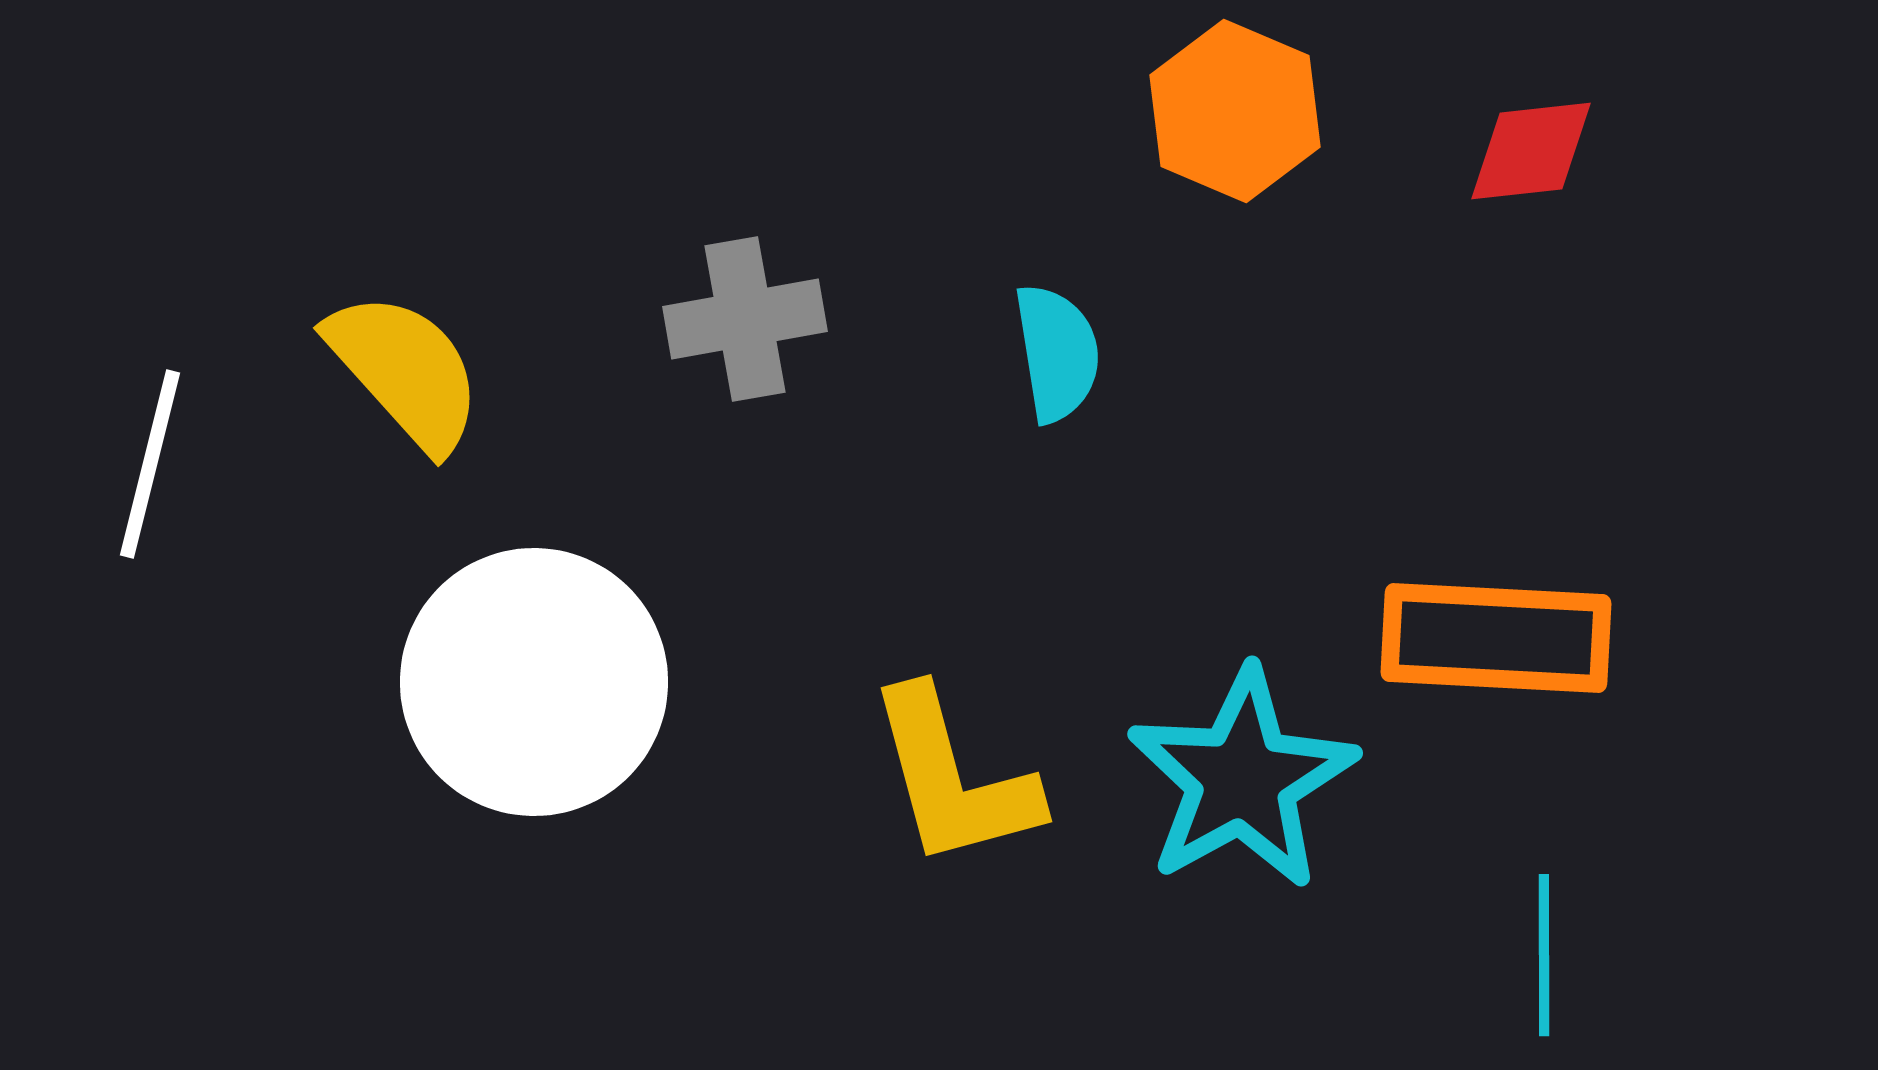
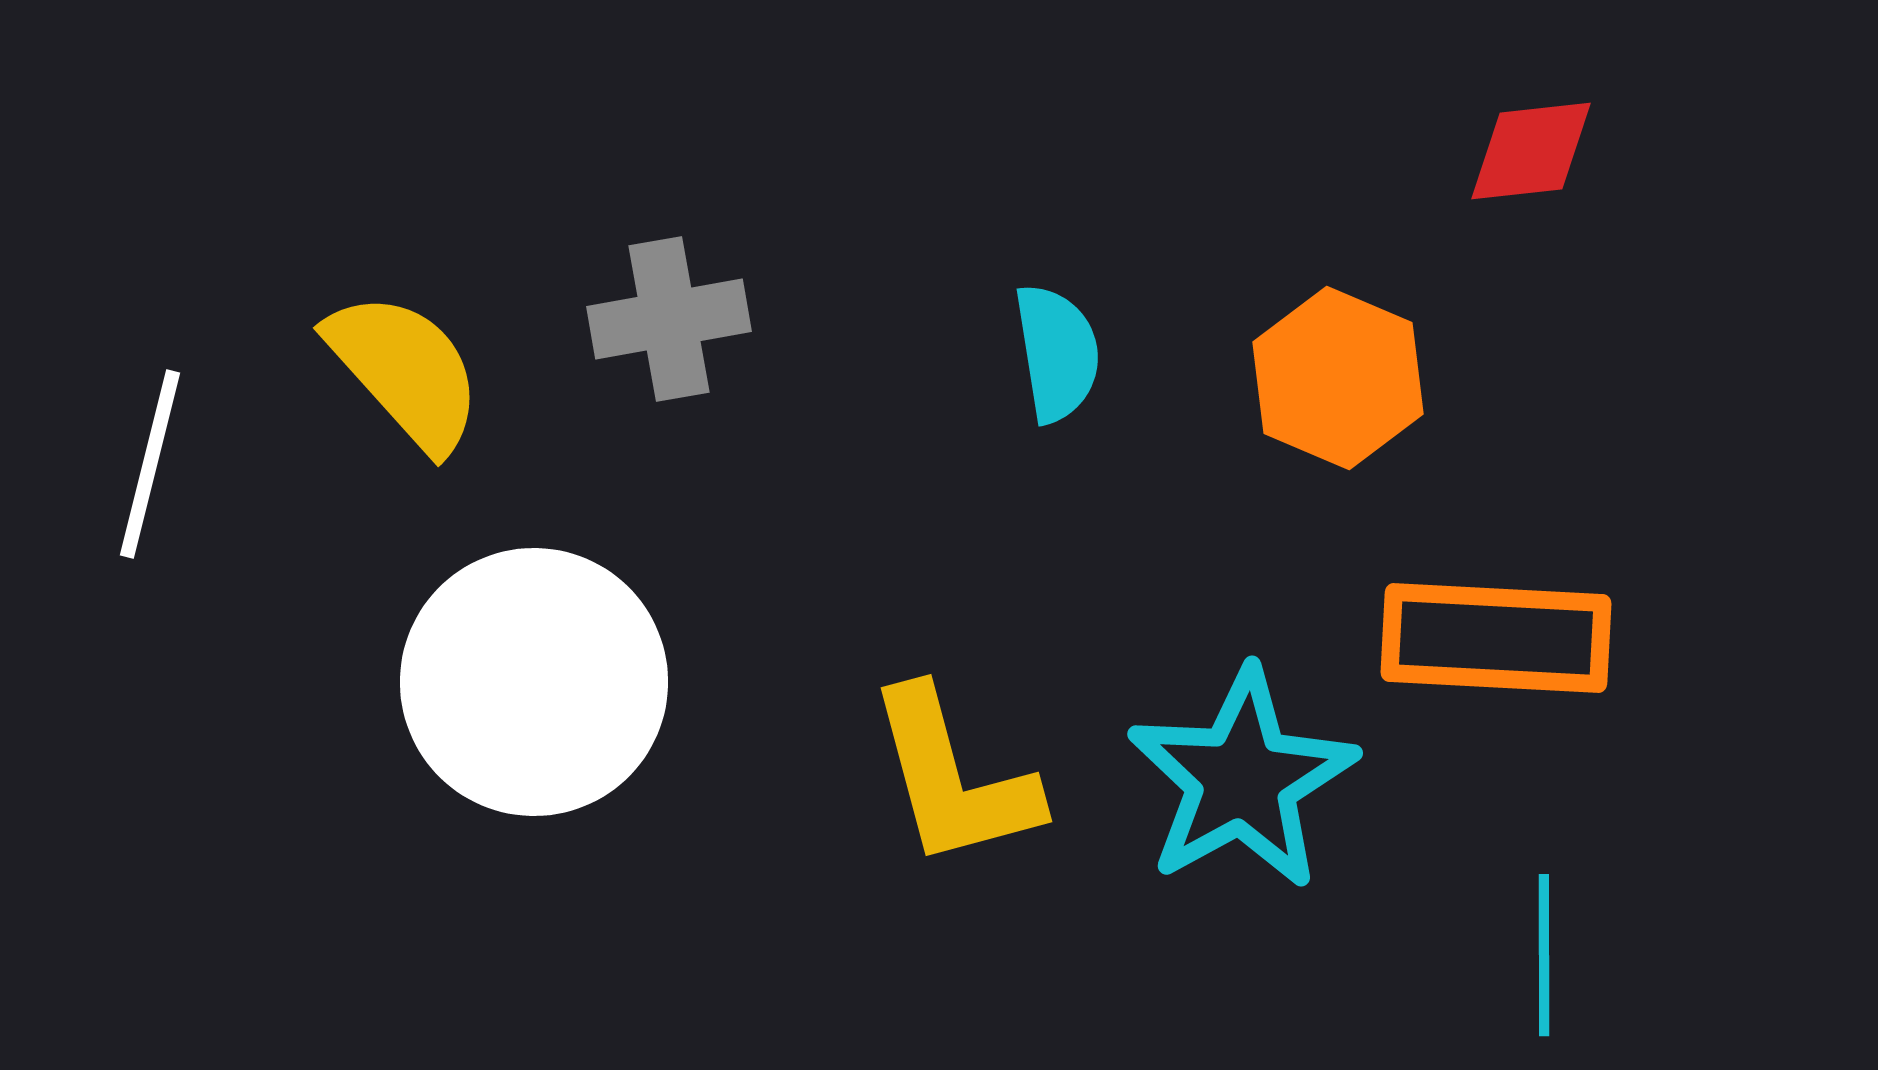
orange hexagon: moved 103 px right, 267 px down
gray cross: moved 76 px left
